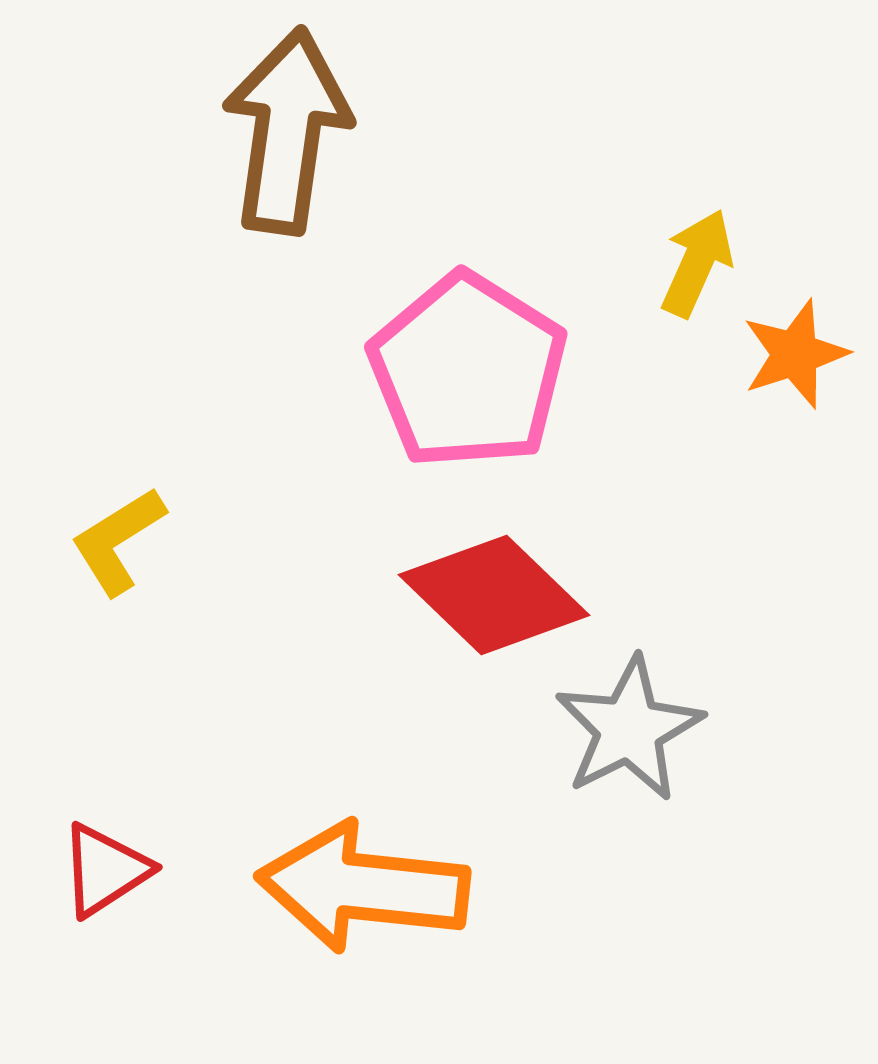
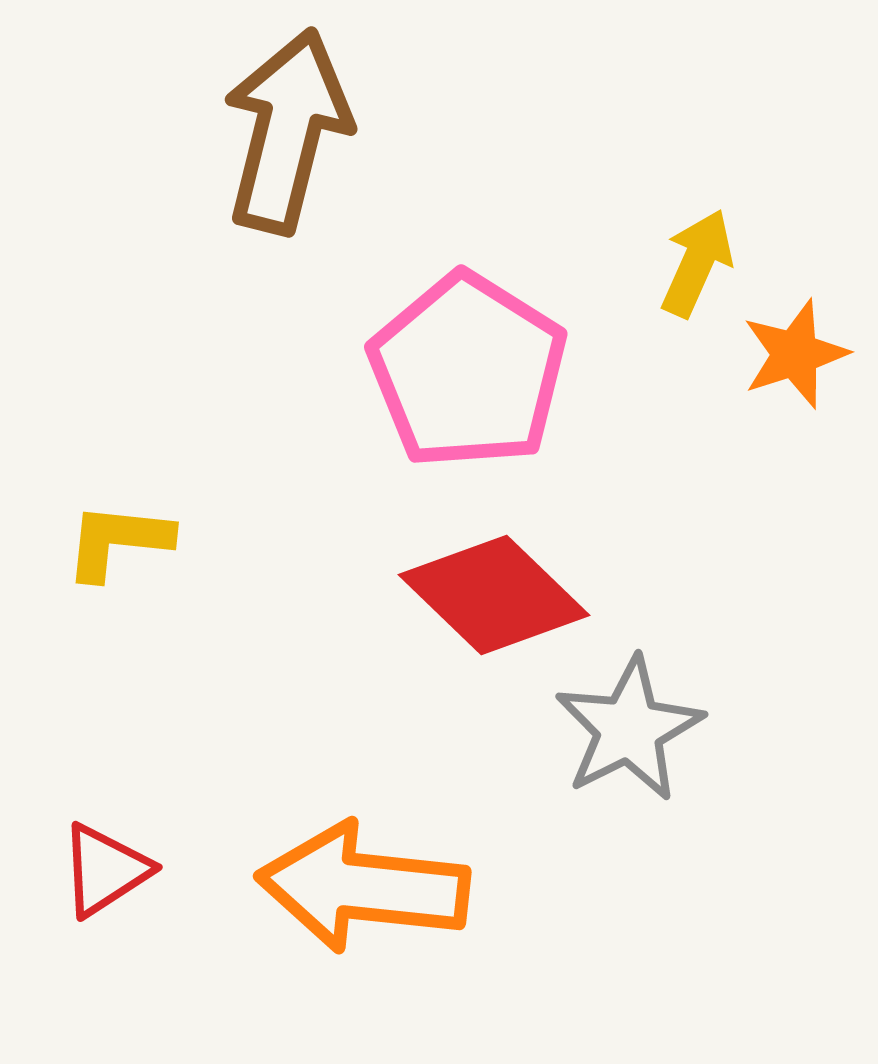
brown arrow: rotated 6 degrees clockwise
yellow L-shape: rotated 38 degrees clockwise
